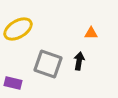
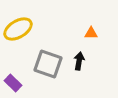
purple rectangle: rotated 30 degrees clockwise
